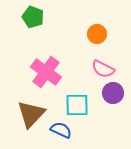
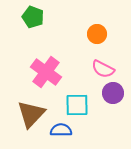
blue semicircle: rotated 25 degrees counterclockwise
